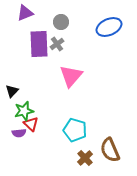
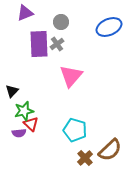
brown semicircle: rotated 110 degrees counterclockwise
